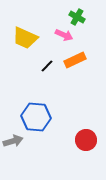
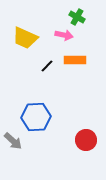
pink arrow: rotated 12 degrees counterclockwise
orange rectangle: rotated 25 degrees clockwise
blue hexagon: rotated 8 degrees counterclockwise
gray arrow: rotated 60 degrees clockwise
